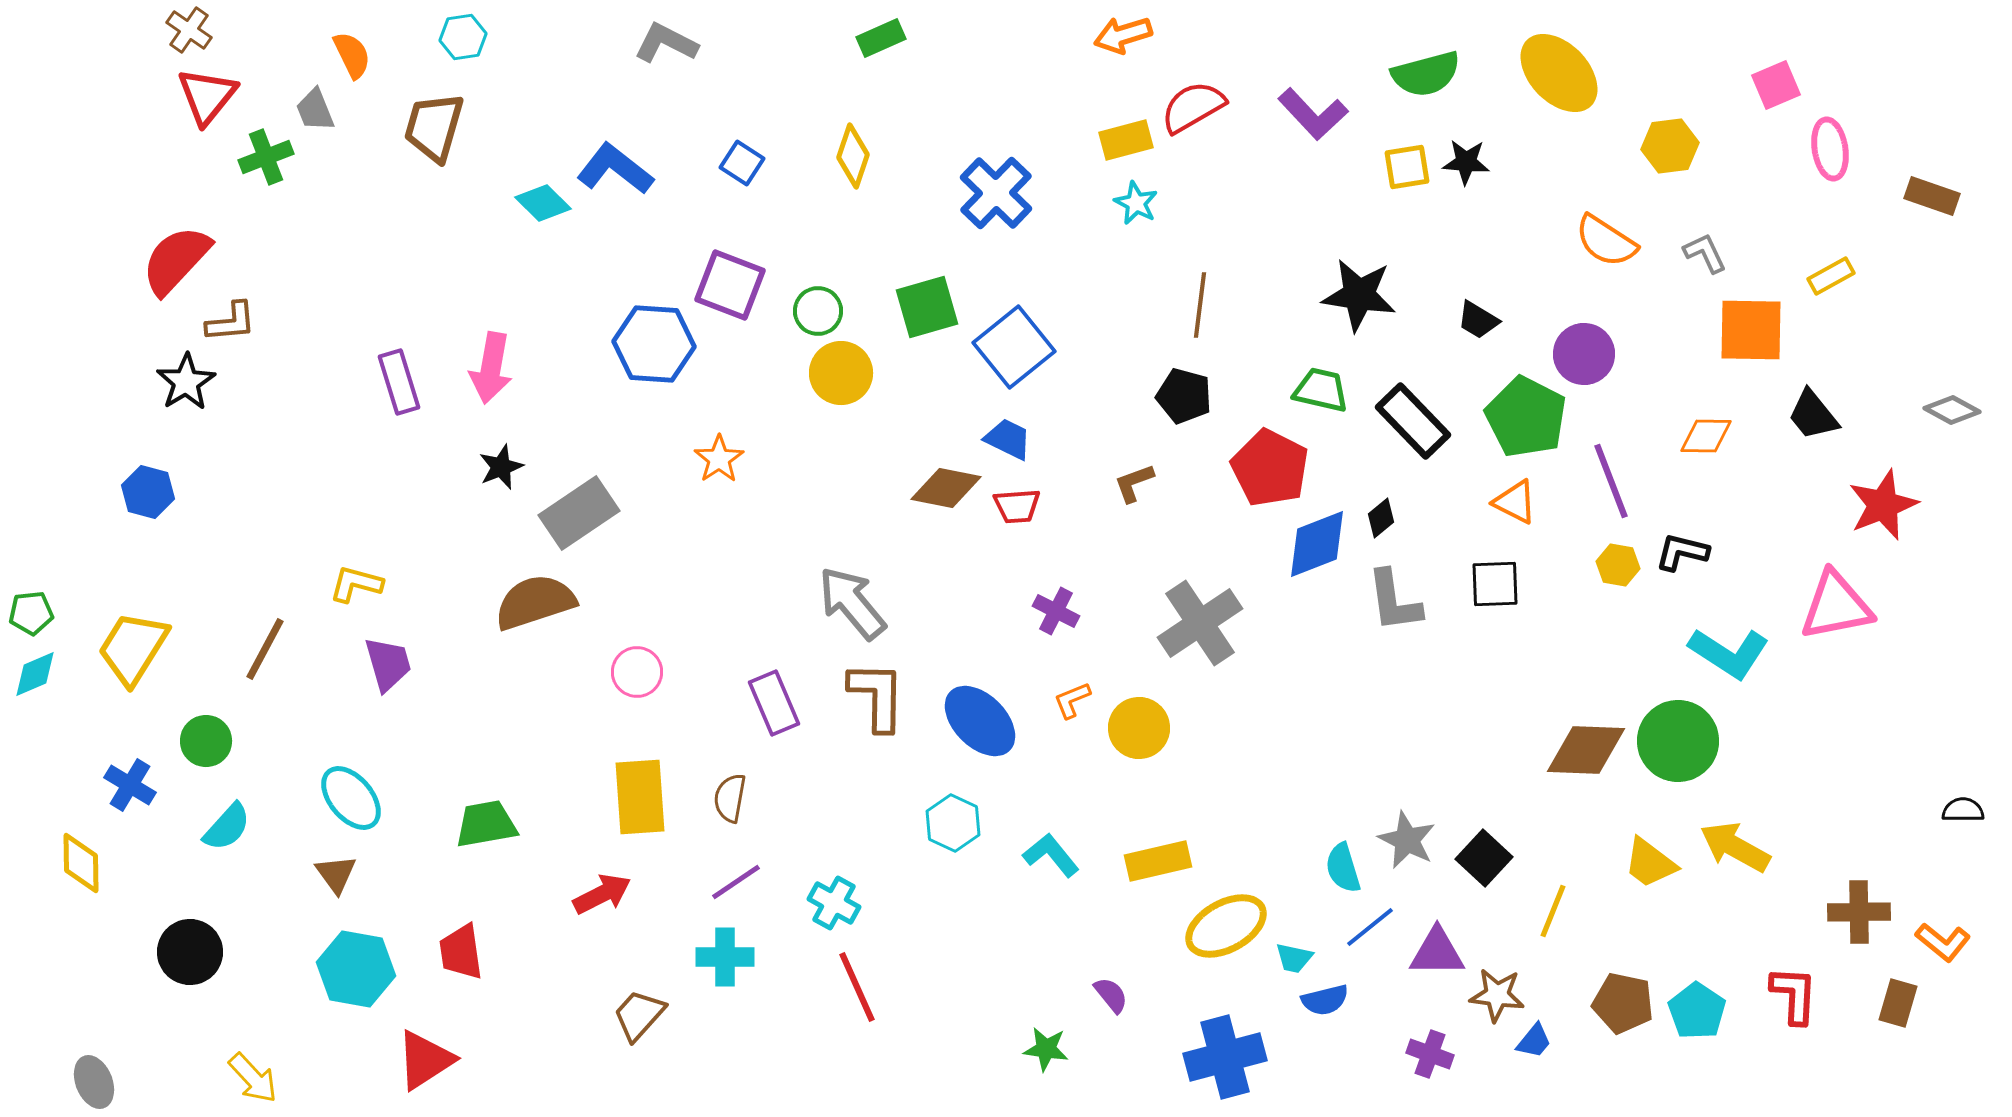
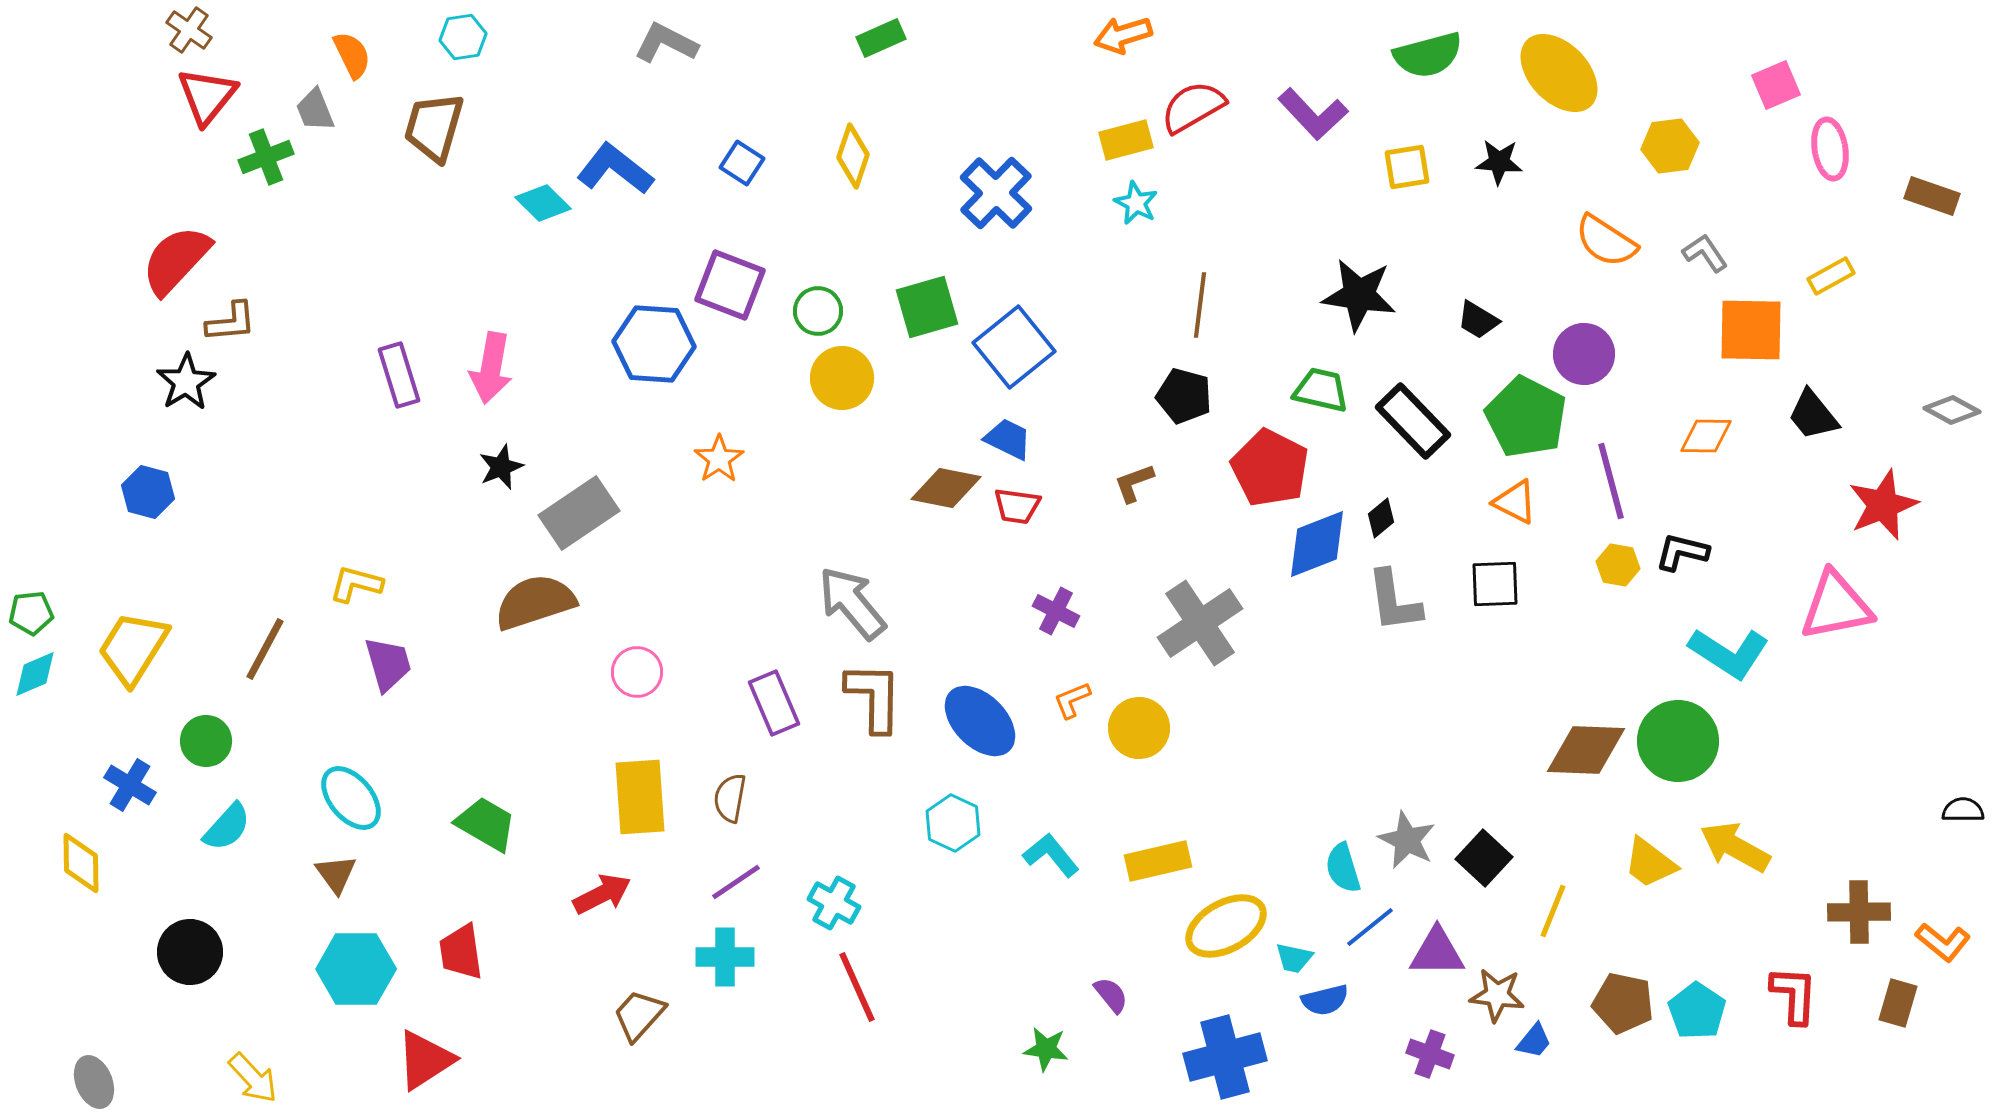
green semicircle at (1426, 74): moved 2 px right, 19 px up
black star at (1466, 162): moved 33 px right
gray L-shape at (1705, 253): rotated 9 degrees counterclockwise
yellow circle at (841, 373): moved 1 px right, 5 px down
purple rectangle at (399, 382): moved 7 px up
purple line at (1611, 481): rotated 6 degrees clockwise
red trapezoid at (1017, 506): rotated 12 degrees clockwise
brown L-shape at (877, 696): moved 3 px left, 1 px down
green trapezoid at (486, 824): rotated 40 degrees clockwise
cyan hexagon at (356, 969): rotated 10 degrees counterclockwise
